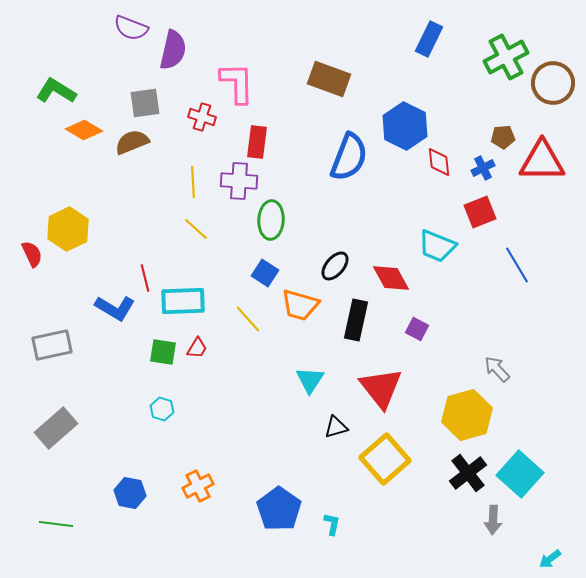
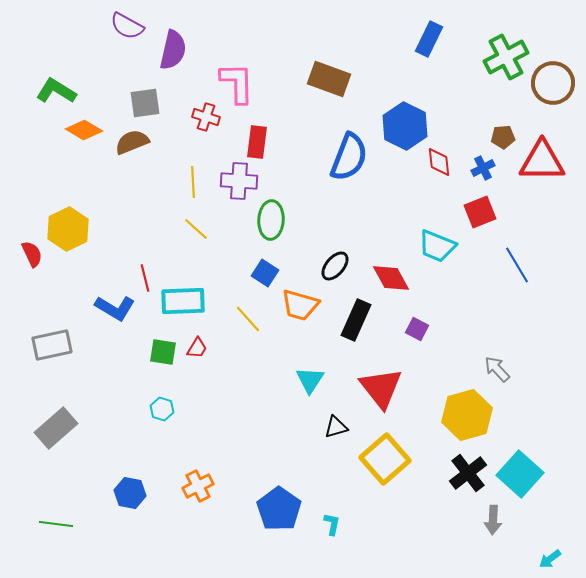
purple semicircle at (131, 28): moved 4 px left, 2 px up; rotated 8 degrees clockwise
red cross at (202, 117): moved 4 px right
black rectangle at (356, 320): rotated 12 degrees clockwise
